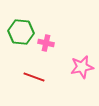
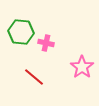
pink star: rotated 25 degrees counterclockwise
red line: rotated 20 degrees clockwise
